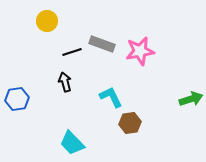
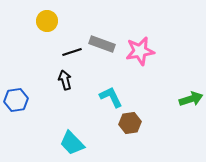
black arrow: moved 2 px up
blue hexagon: moved 1 px left, 1 px down
